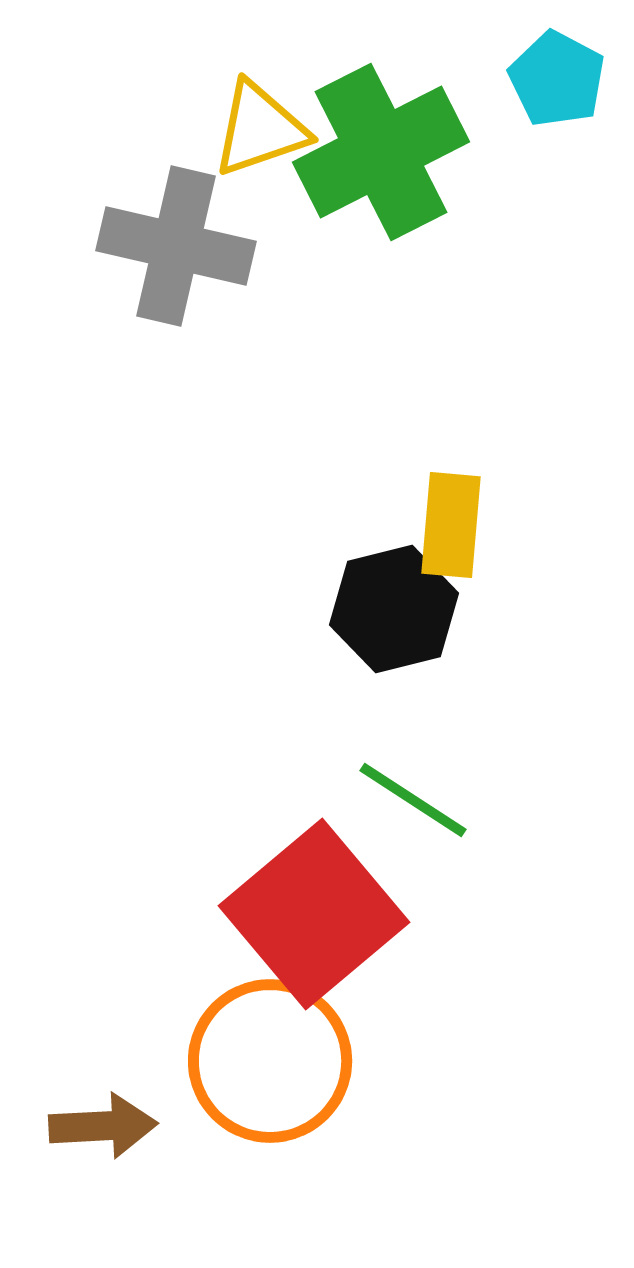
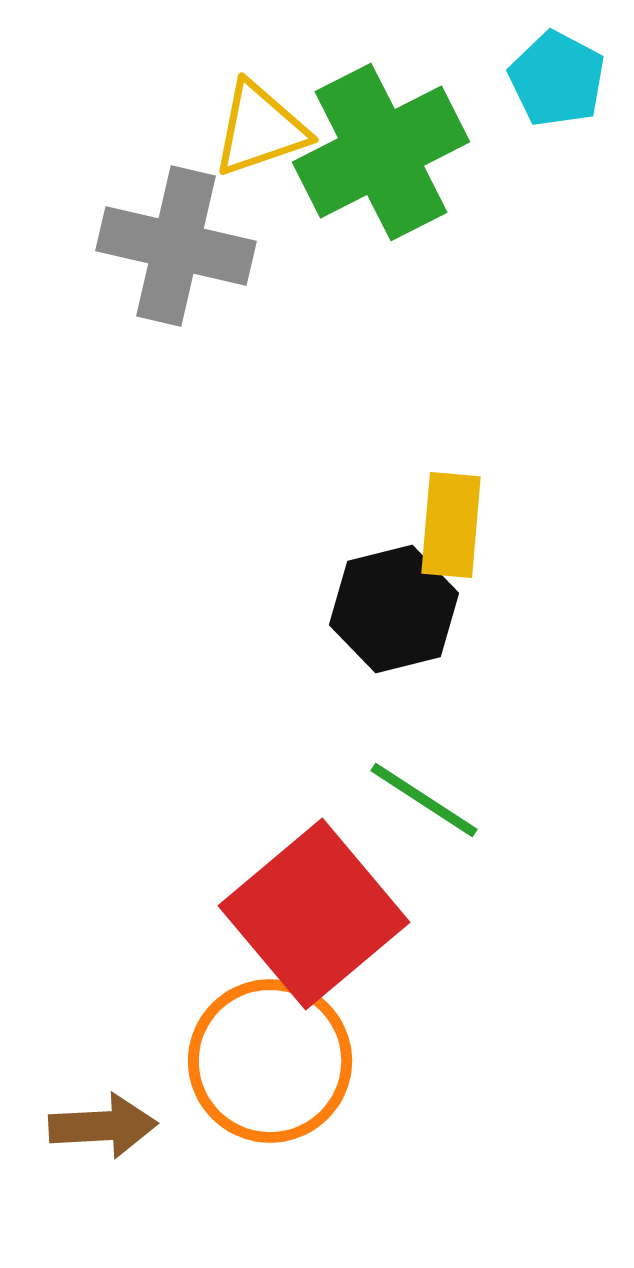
green line: moved 11 px right
